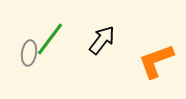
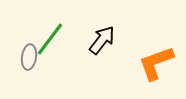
gray ellipse: moved 4 px down
orange L-shape: moved 2 px down
